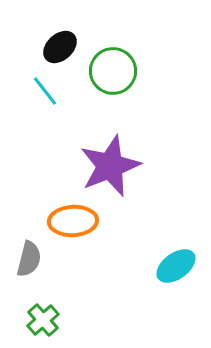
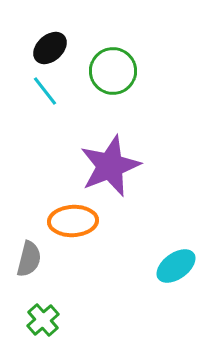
black ellipse: moved 10 px left, 1 px down
